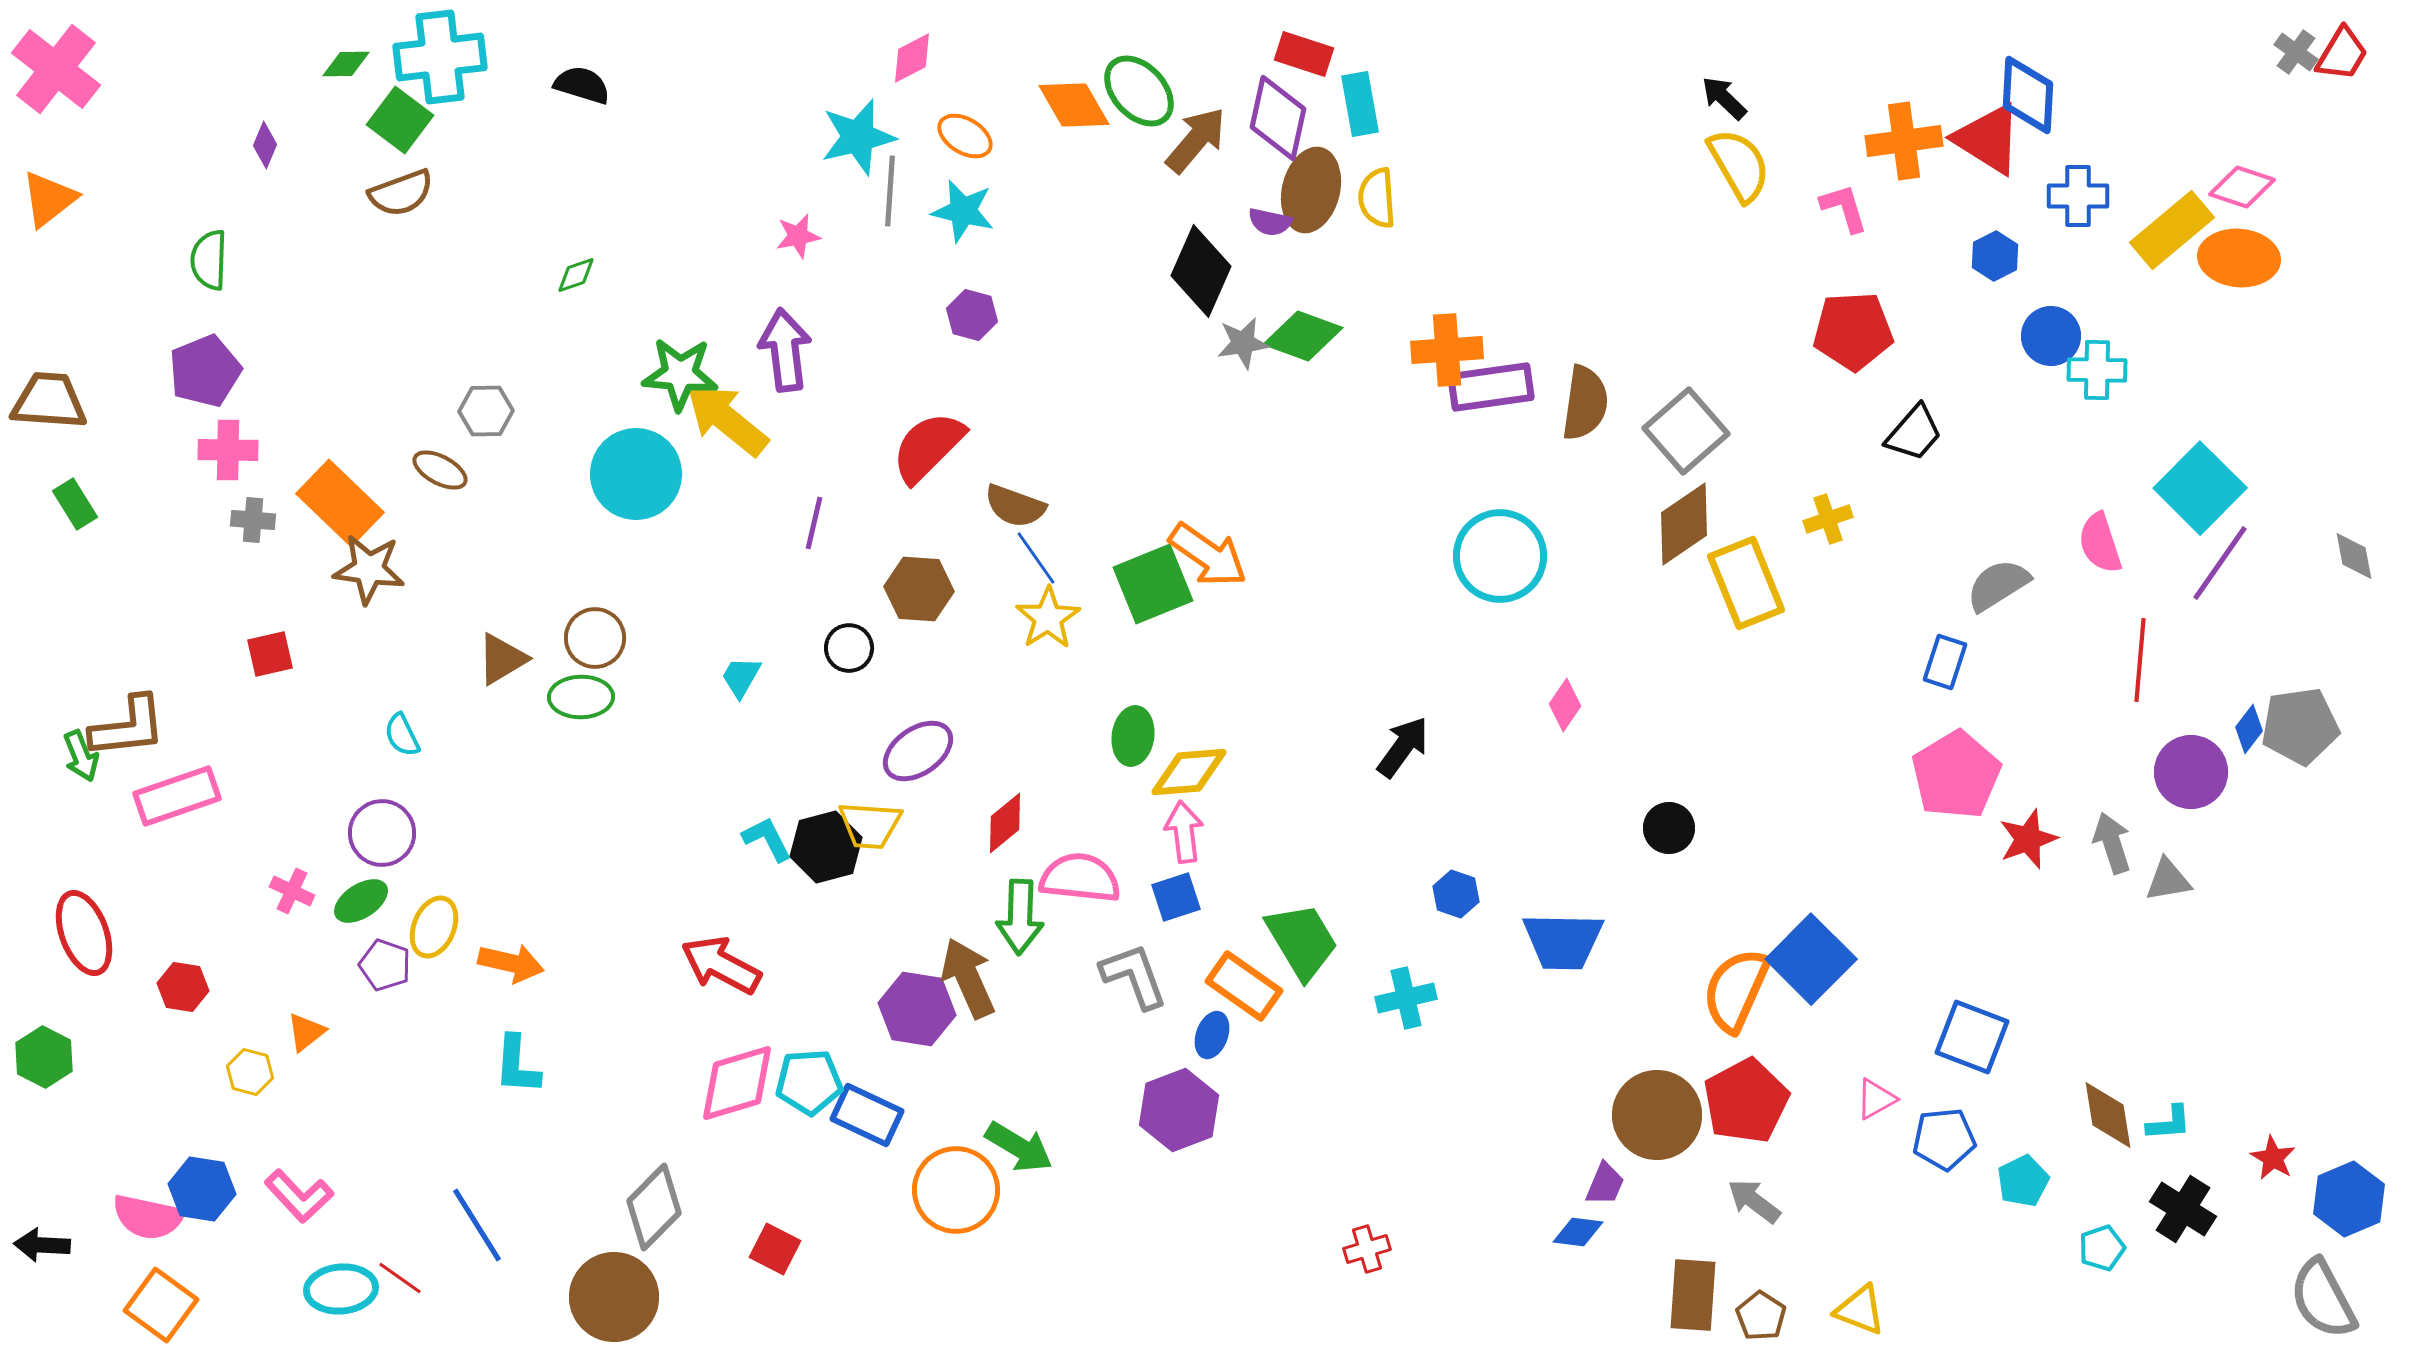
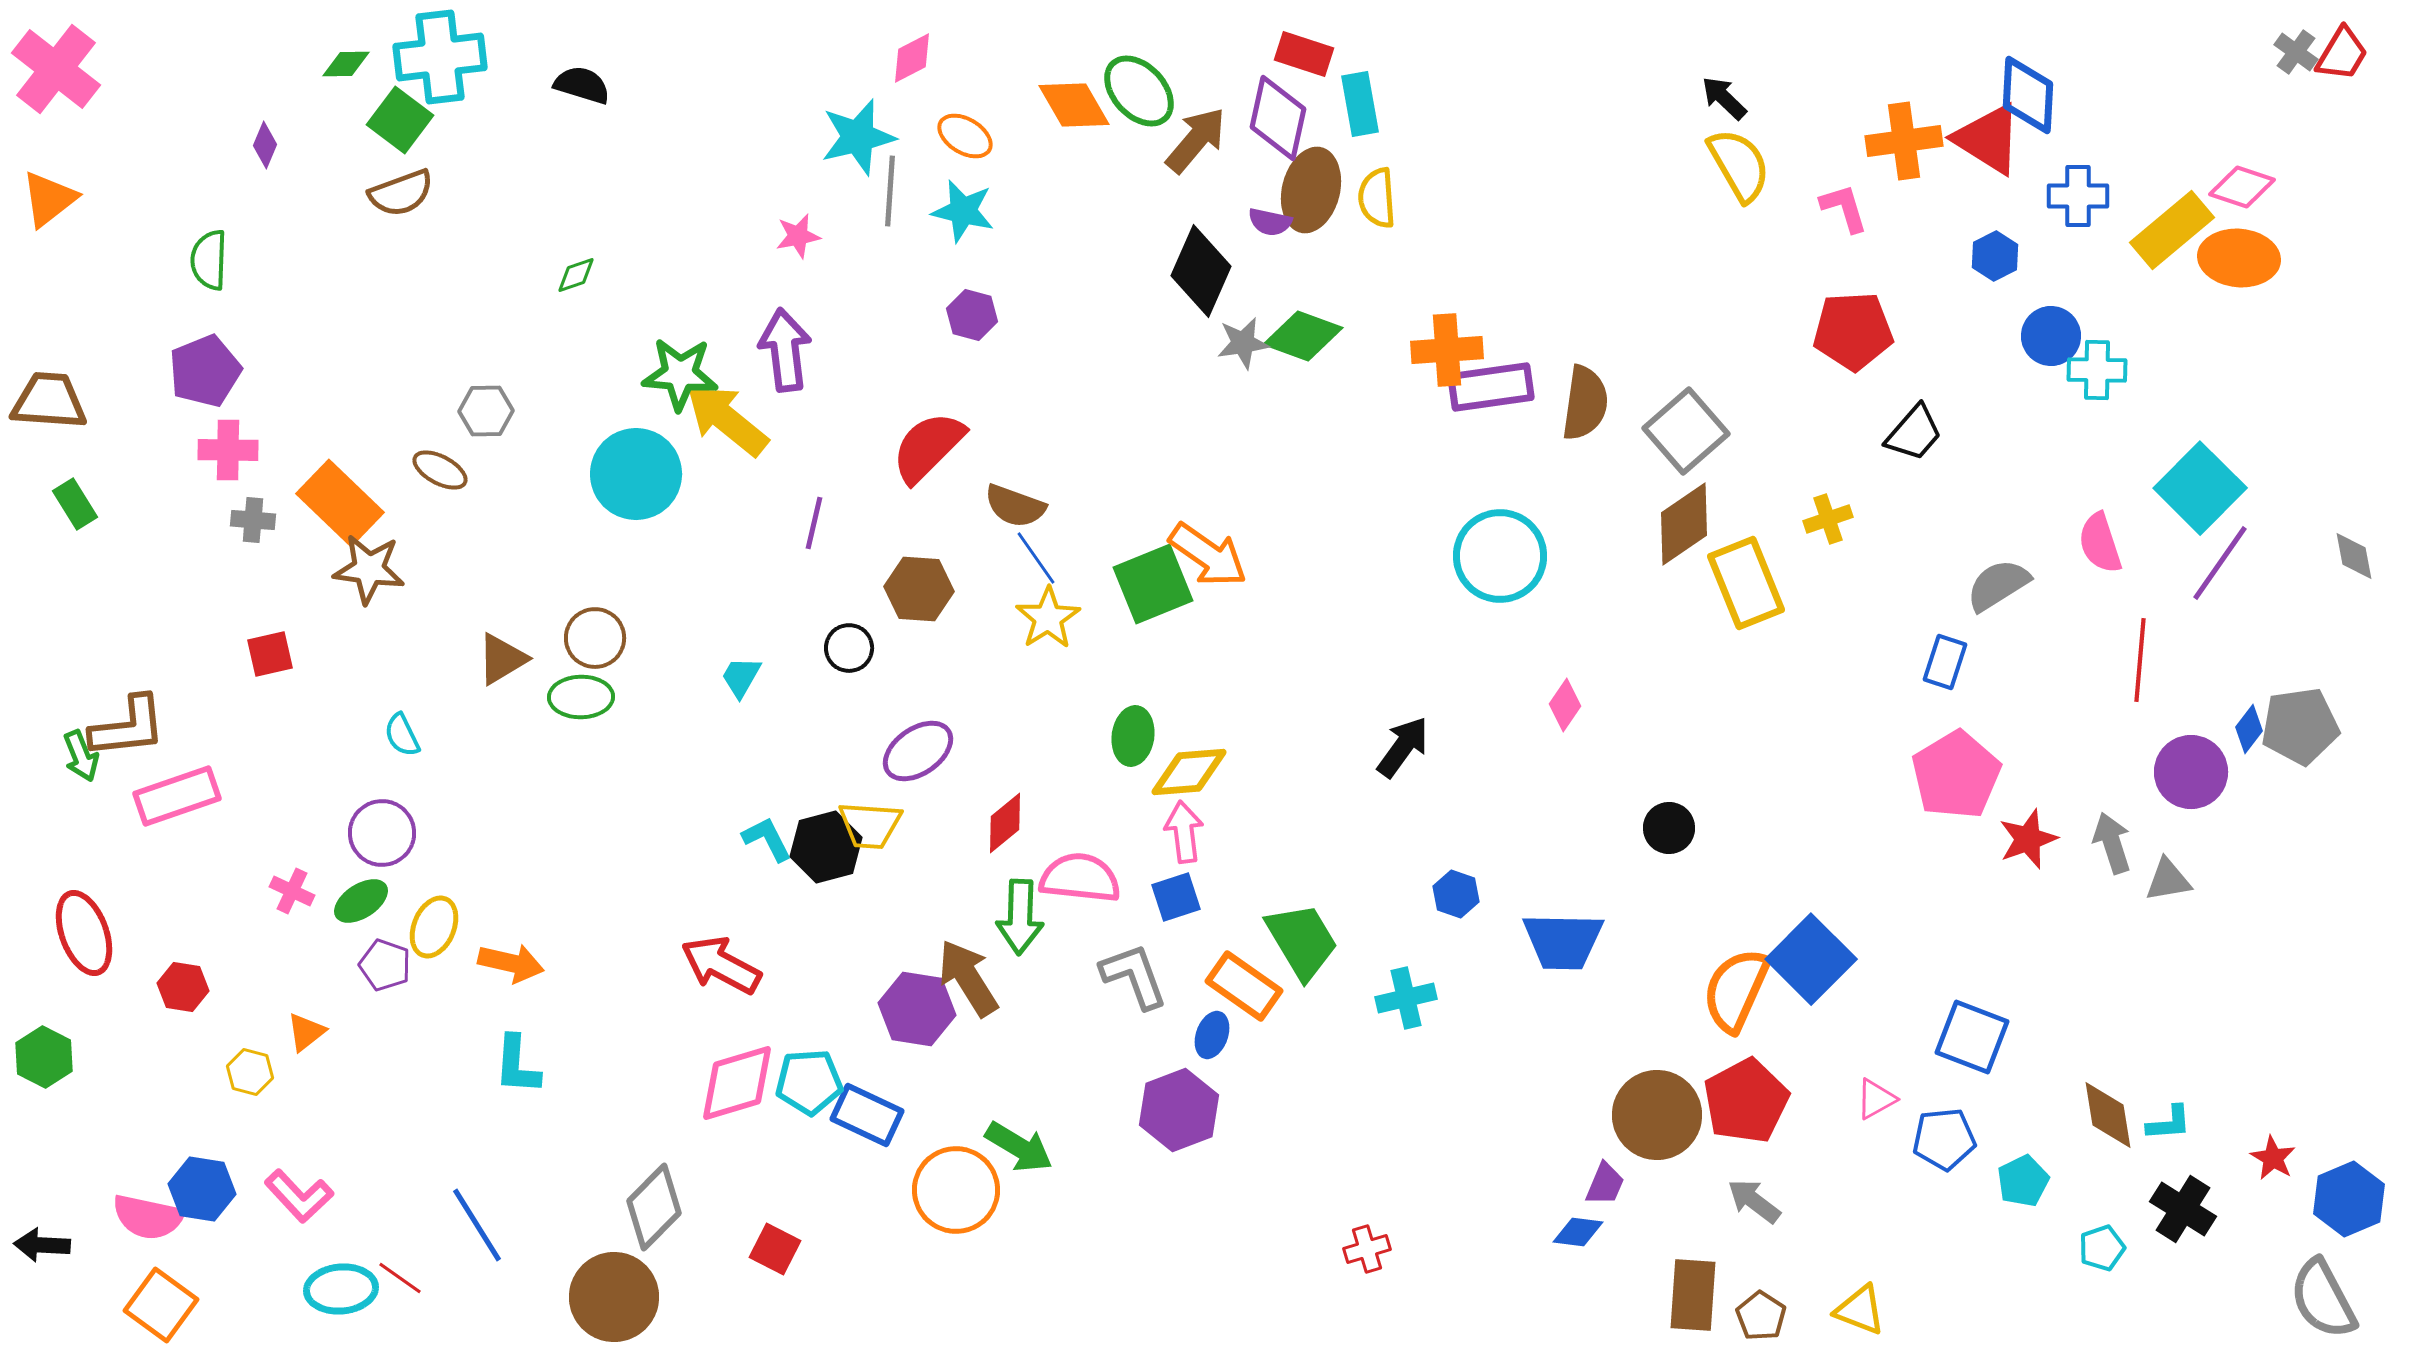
brown arrow at (968, 978): rotated 8 degrees counterclockwise
